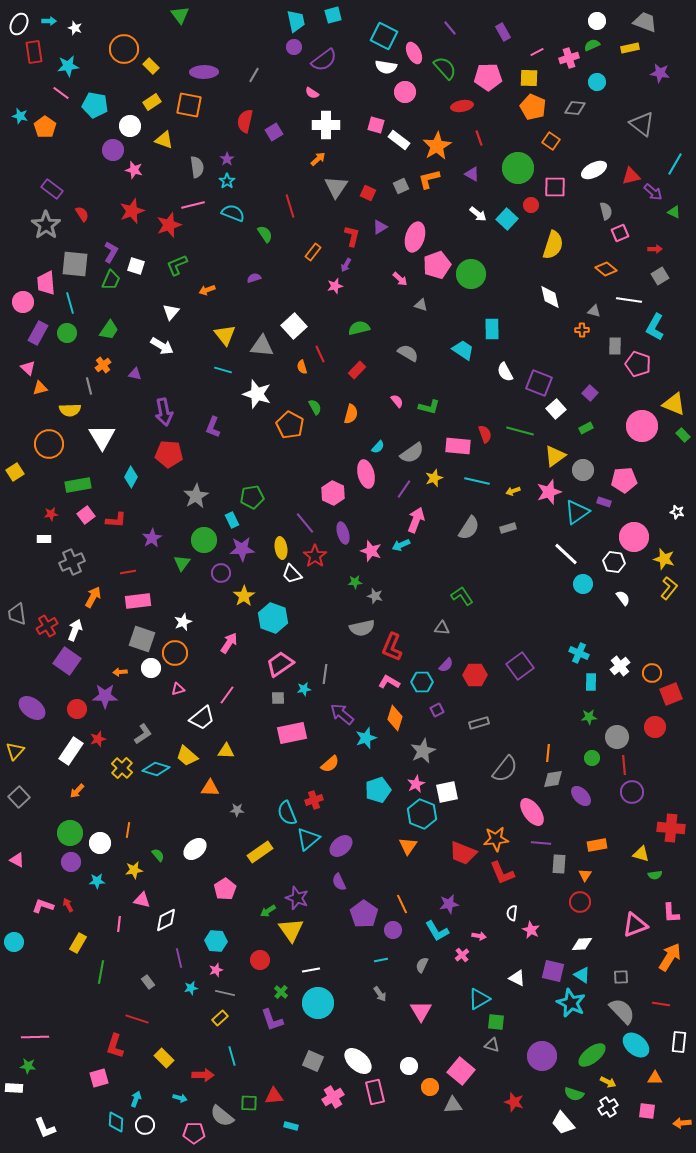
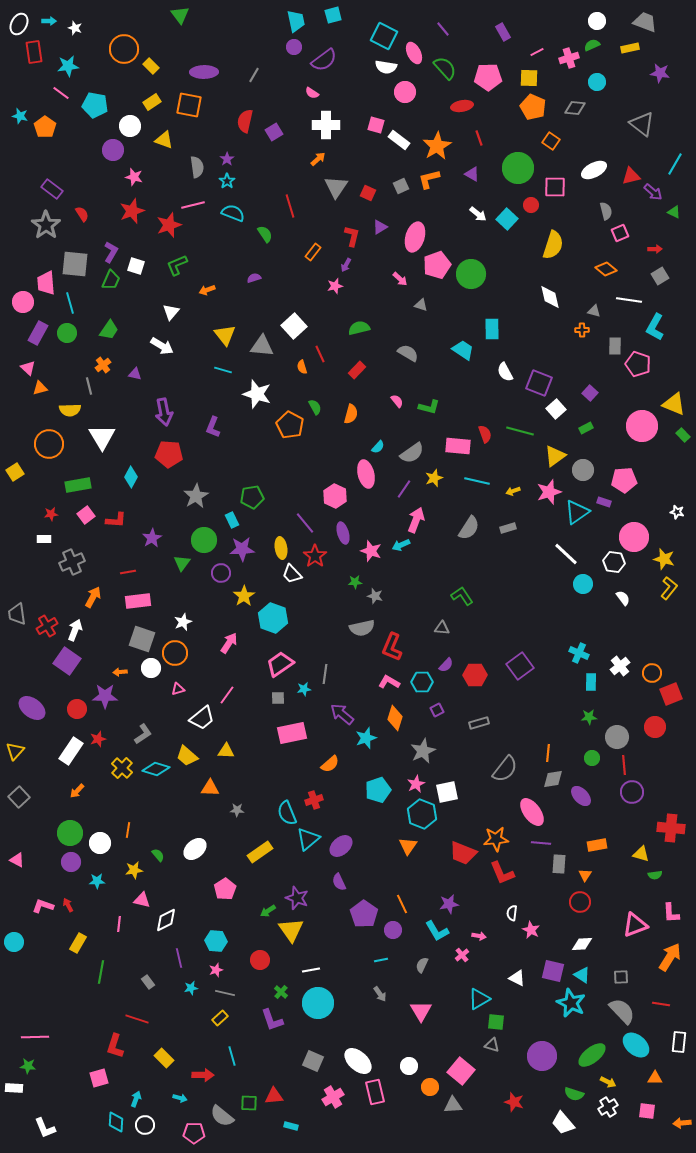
purple line at (450, 28): moved 7 px left, 1 px down
pink star at (134, 170): moved 7 px down
pink hexagon at (333, 493): moved 2 px right, 3 px down
